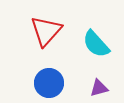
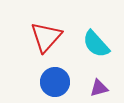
red triangle: moved 6 px down
blue circle: moved 6 px right, 1 px up
